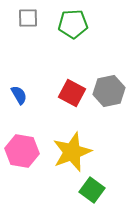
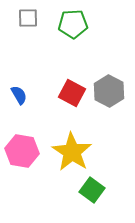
gray hexagon: rotated 20 degrees counterclockwise
yellow star: rotated 18 degrees counterclockwise
